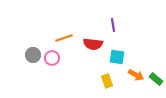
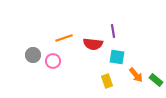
purple line: moved 6 px down
pink circle: moved 1 px right, 3 px down
orange arrow: rotated 21 degrees clockwise
green rectangle: moved 1 px down
